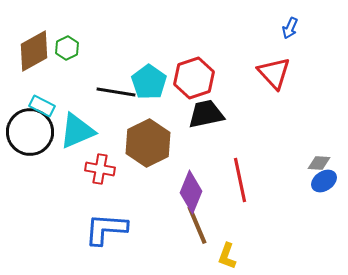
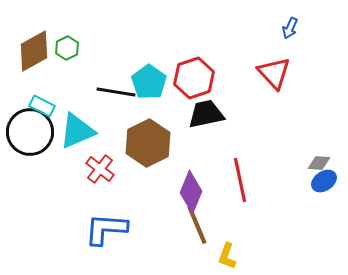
red cross: rotated 28 degrees clockwise
